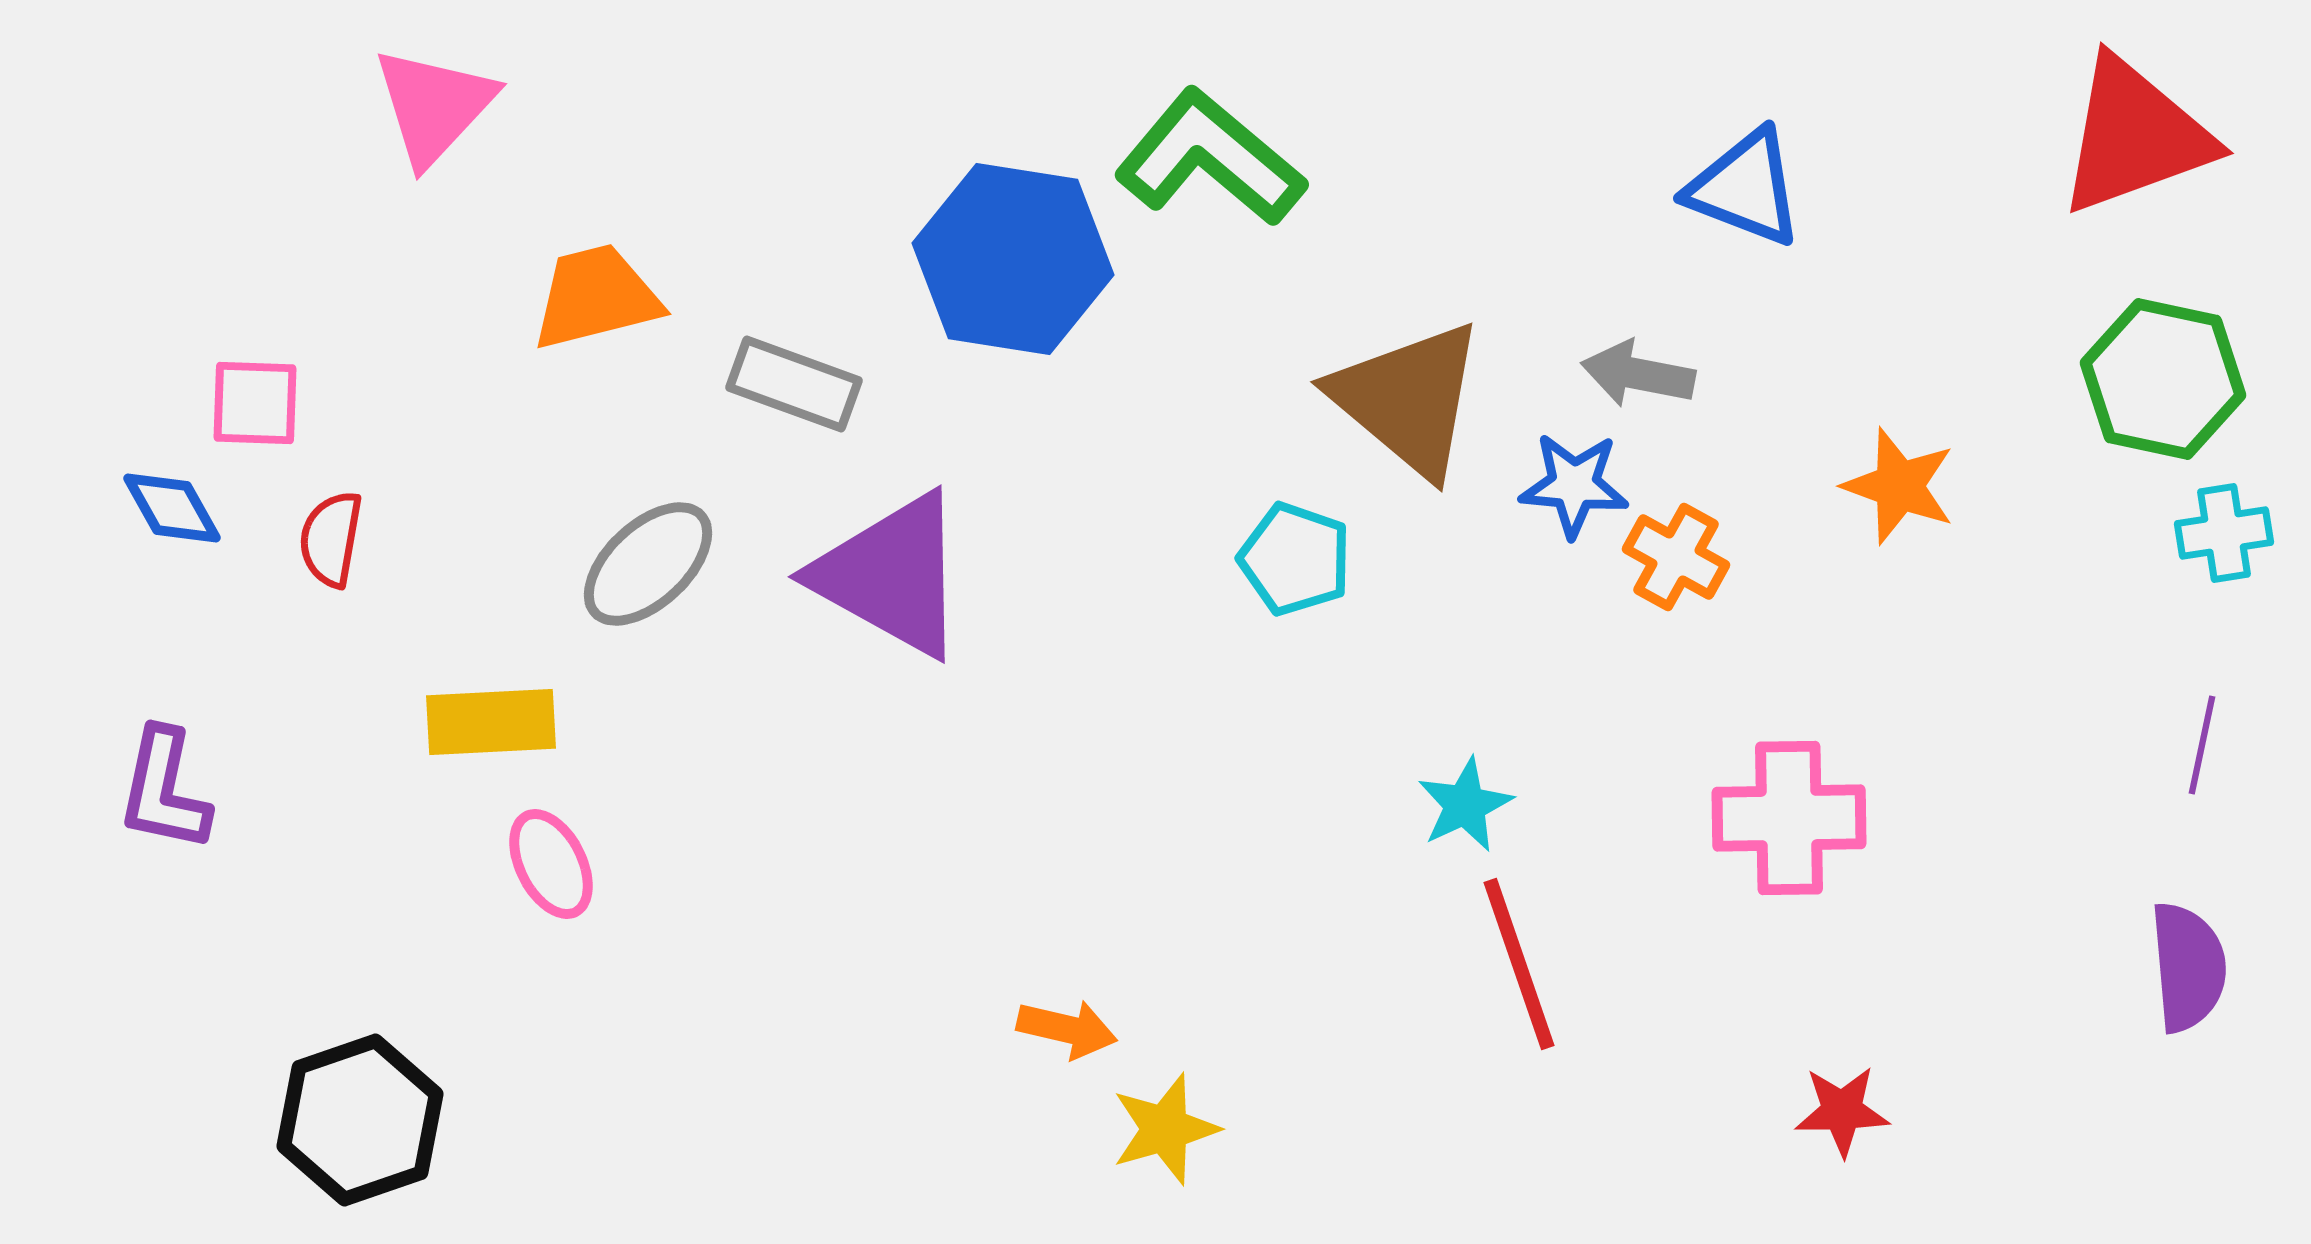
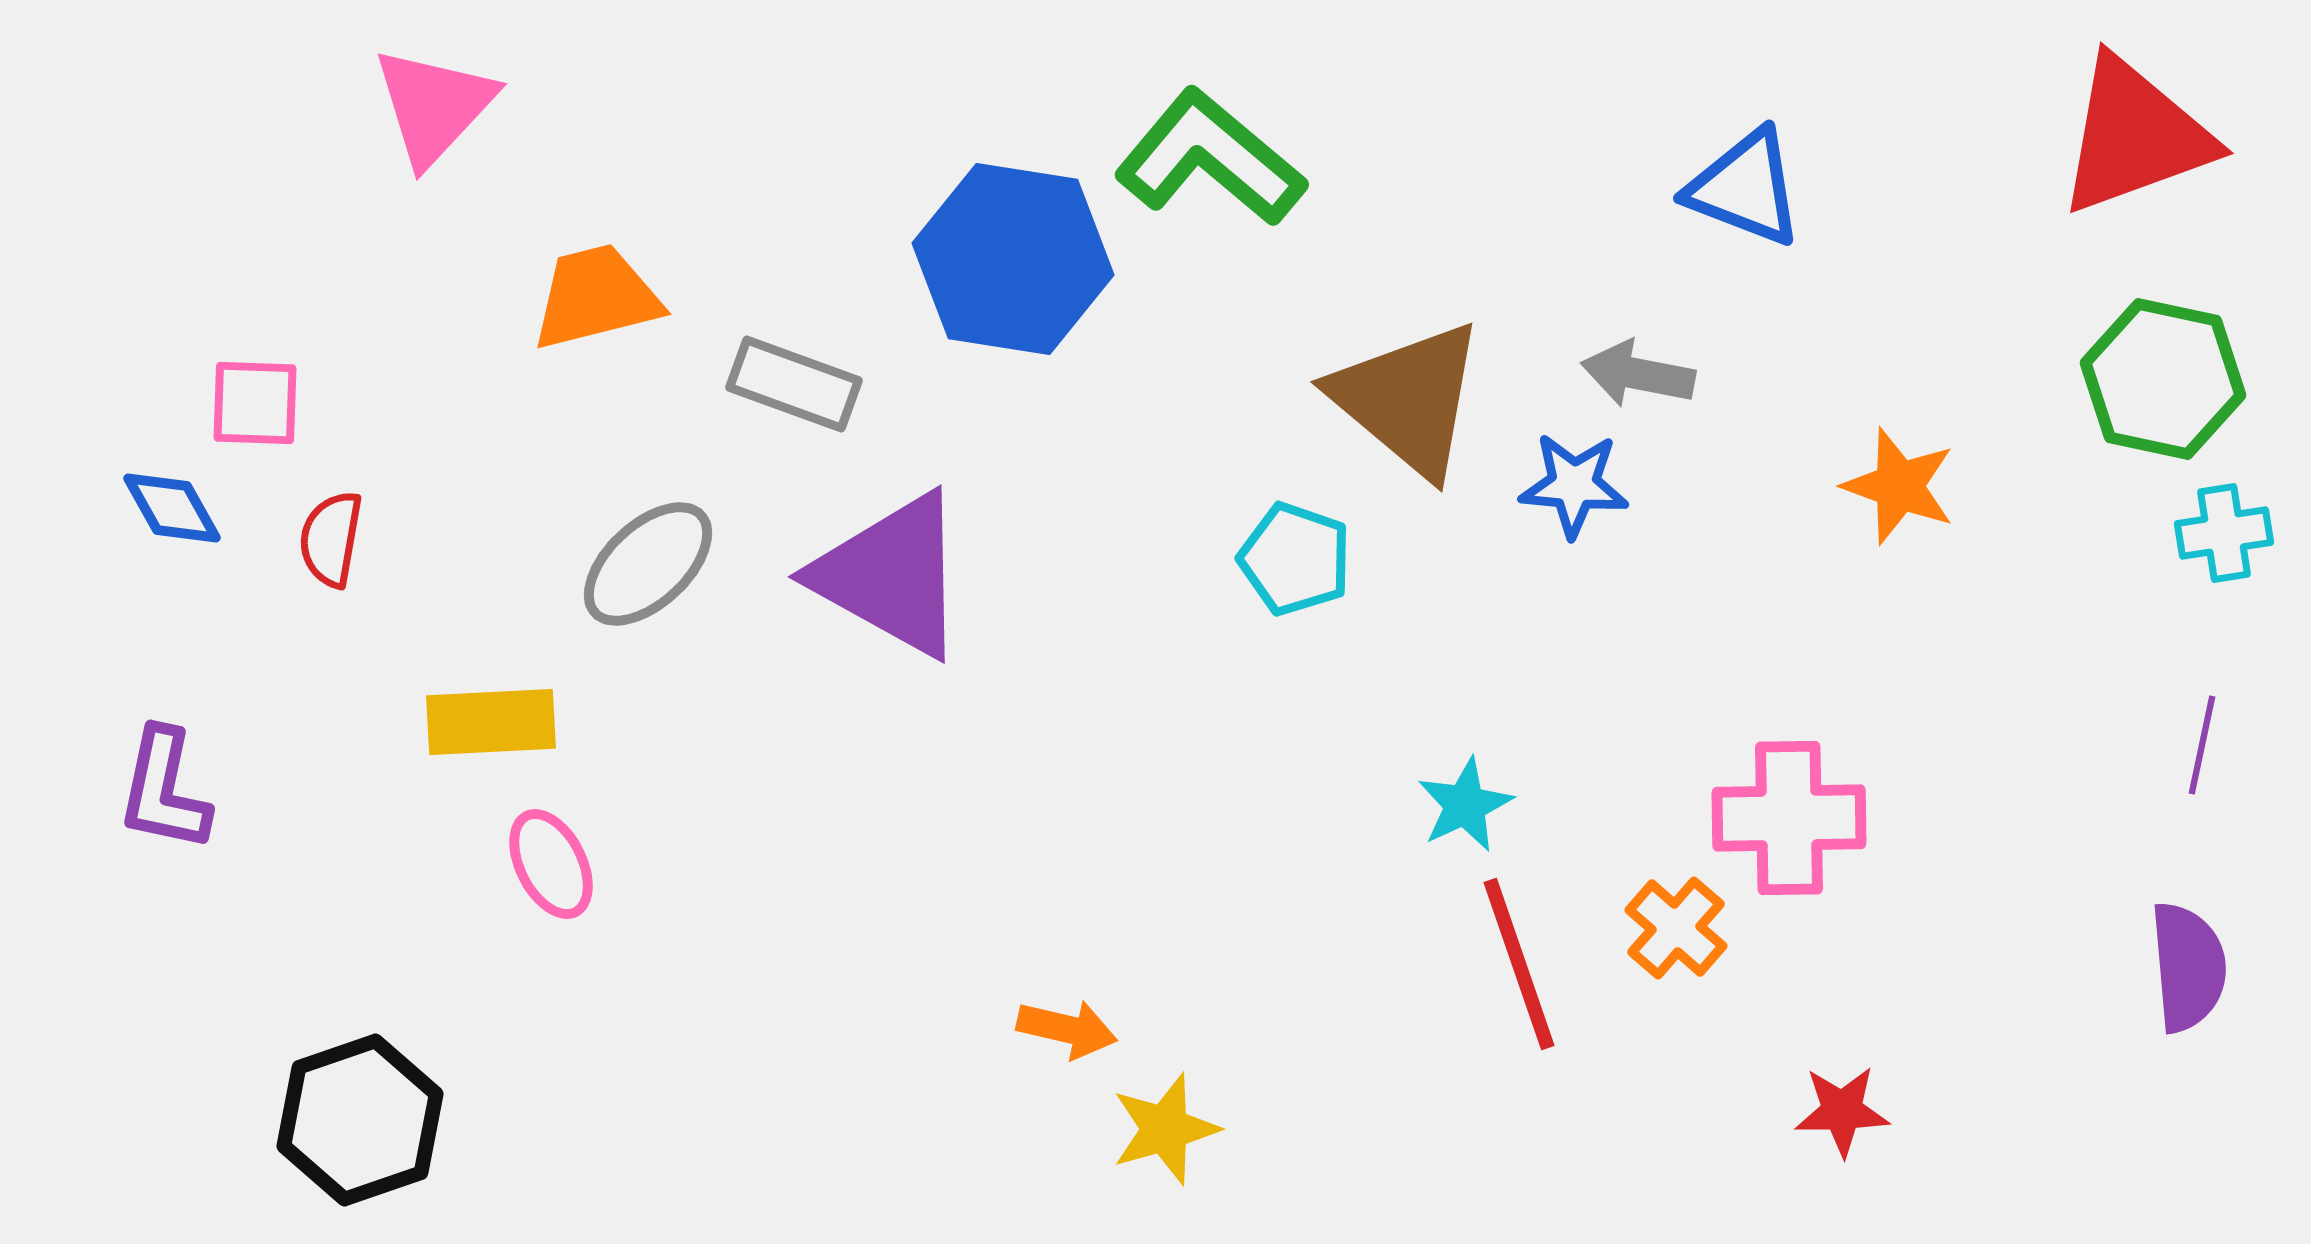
orange cross: moved 371 px down; rotated 12 degrees clockwise
